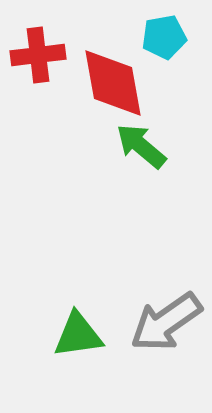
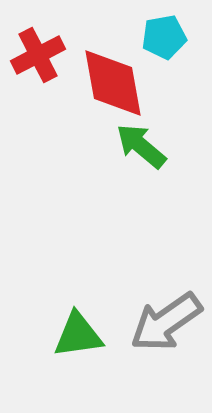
red cross: rotated 20 degrees counterclockwise
